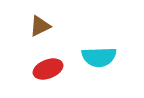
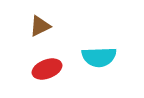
red ellipse: moved 1 px left
